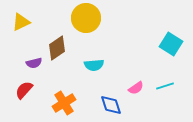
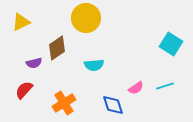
blue diamond: moved 2 px right
